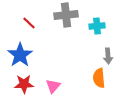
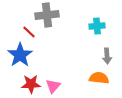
gray cross: moved 19 px left
red line: moved 9 px down
gray arrow: moved 1 px left
orange semicircle: rotated 102 degrees clockwise
red star: moved 7 px right
